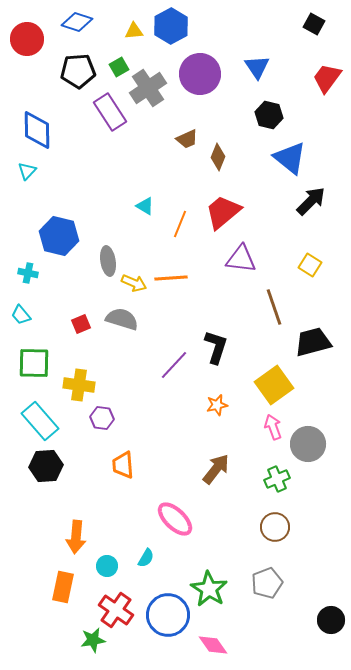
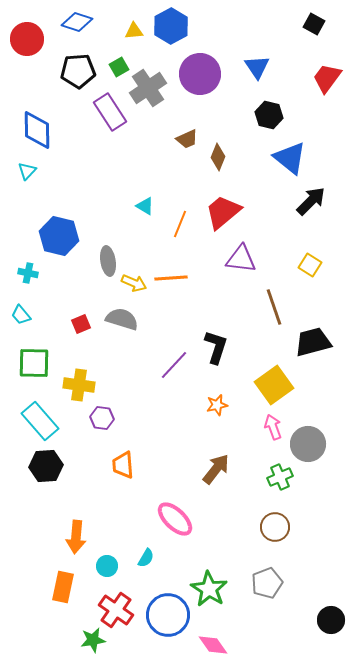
green cross at (277, 479): moved 3 px right, 2 px up
